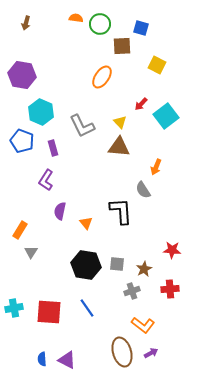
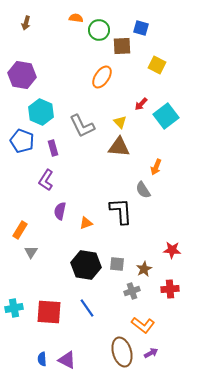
green circle: moved 1 px left, 6 px down
orange triangle: rotated 48 degrees clockwise
